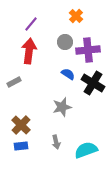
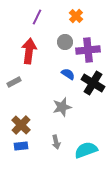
purple line: moved 6 px right, 7 px up; rotated 14 degrees counterclockwise
